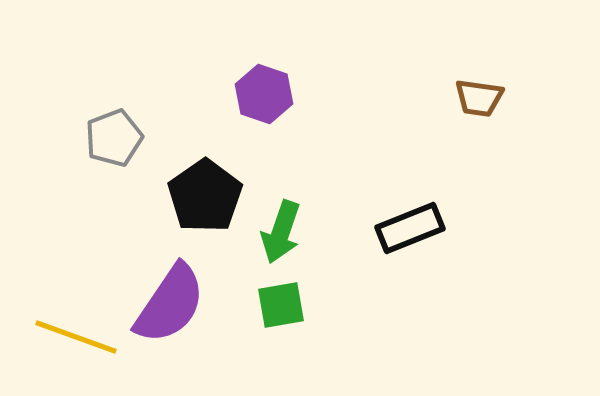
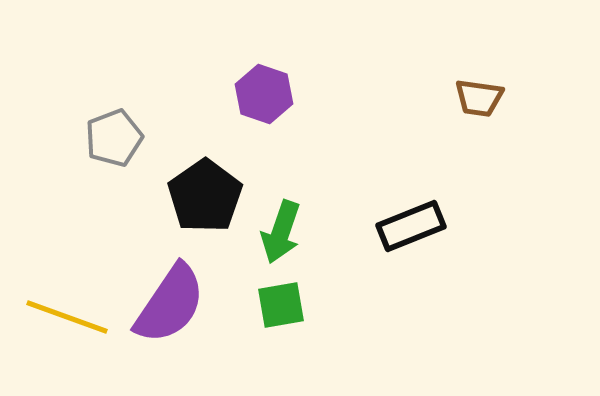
black rectangle: moved 1 px right, 2 px up
yellow line: moved 9 px left, 20 px up
